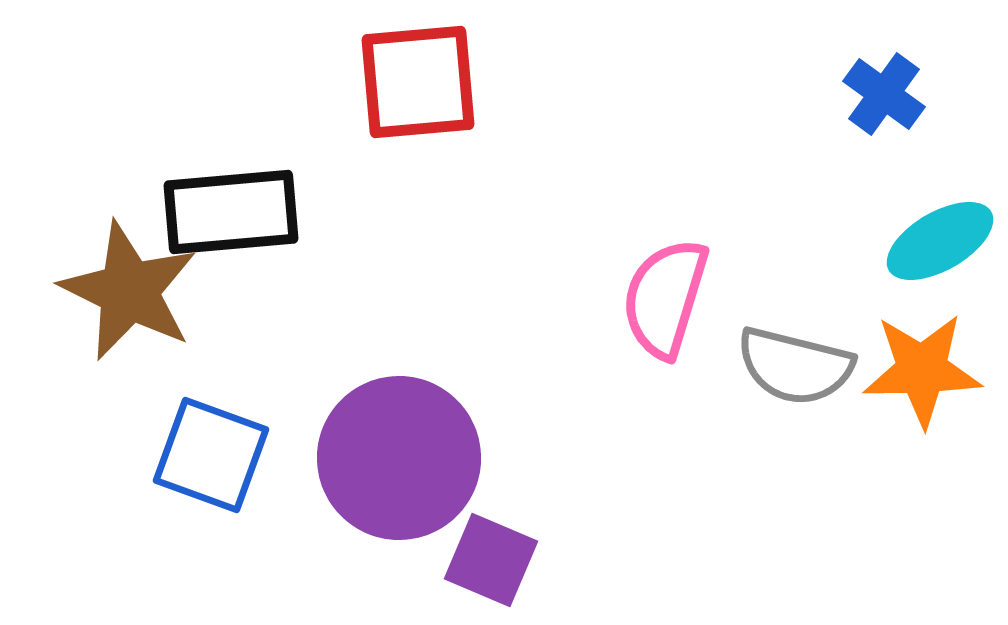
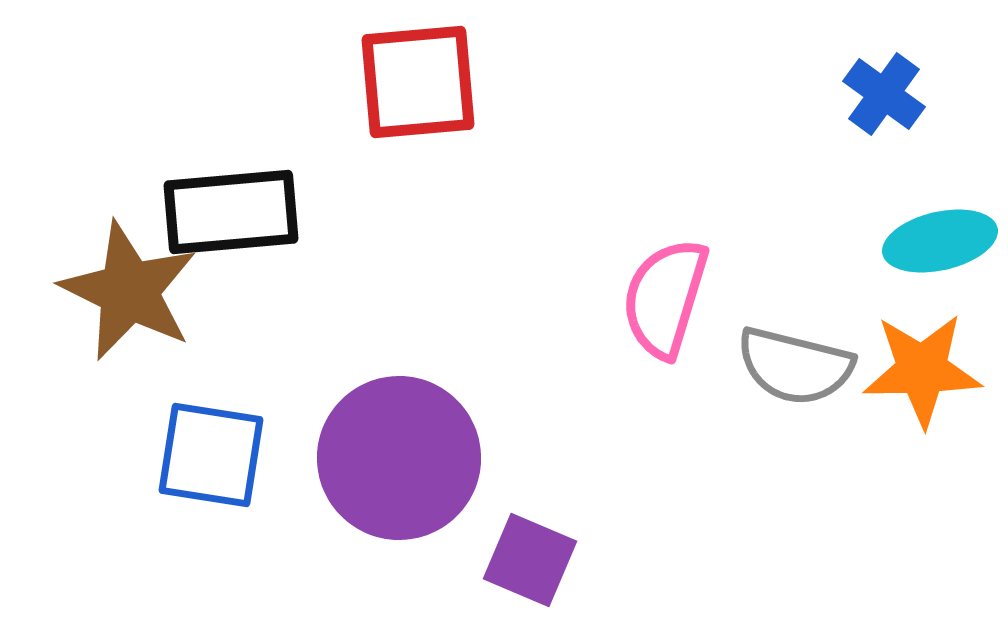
cyan ellipse: rotated 17 degrees clockwise
blue square: rotated 11 degrees counterclockwise
purple square: moved 39 px right
